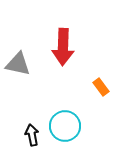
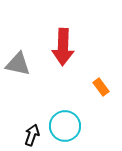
black arrow: rotated 30 degrees clockwise
